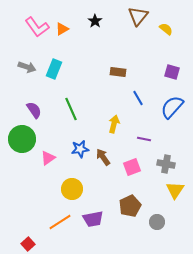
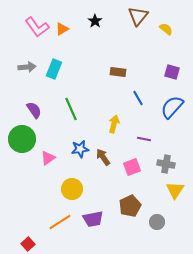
gray arrow: rotated 24 degrees counterclockwise
